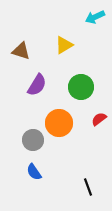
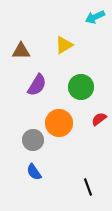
brown triangle: rotated 18 degrees counterclockwise
